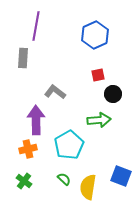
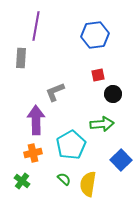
blue hexagon: rotated 16 degrees clockwise
gray rectangle: moved 2 px left
gray L-shape: rotated 60 degrees counterclockwise
green arrow: moved 3 px right, 4 px down
cyan pentagon: moved 2 px right
orange cross: moved 5 px right, 4 px down
blue square: moved 16 px up; rotated 25 degrees clockwise
green cross: moved 2 px left
yellow semicircle: moved 3 px up
